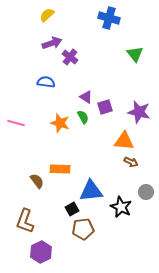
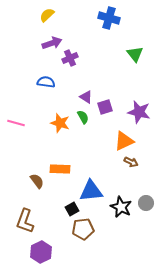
purple cross: moved 1 px down; rotated 28 degrees clockwise
orange triangle: rotated 30 degrees counterclockwise
gray circle: moved 11 px down
